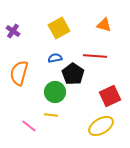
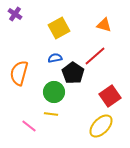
purple cross: moved 2 px right, 17 px up
red line: rotated 45 degrees counterclockwise
black pentagon: moved 1 px up
green circle: moved 1 px left
red square: rotated 10 degrees counterclockwise
yellow line: moved 1 px up
yellow ellipse: rotated 15 degrees counterclockwise
